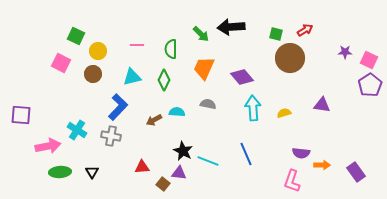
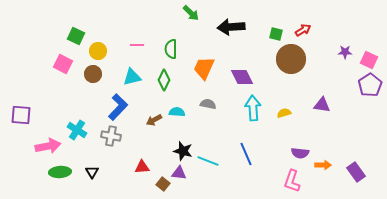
red arrow at (305, 30): moved 2 px left
green arrow at (201, 34): moved 10 px left, 21 px up
brown circle at (290, 58): moved 1 px right, 1 px down
pink square at (61, 63): moved 2 px right, 1 px down
purple diamond at (242, 77): rotated 15 degrees clockwise
black star at (183, 151): rotated 12 degrees counterclockwise
purple semicircle at (301, 153): moved 1 px left
orange arrow at (322, 165): moved 1 px right
